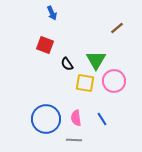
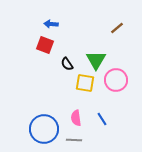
blue arrow: moved 1 px left, 11 px down; rotated 120 degrees clockwise
pink circle: moved 2 px right, 1 px up
blue circle: moved 2 px left, 10 px down
